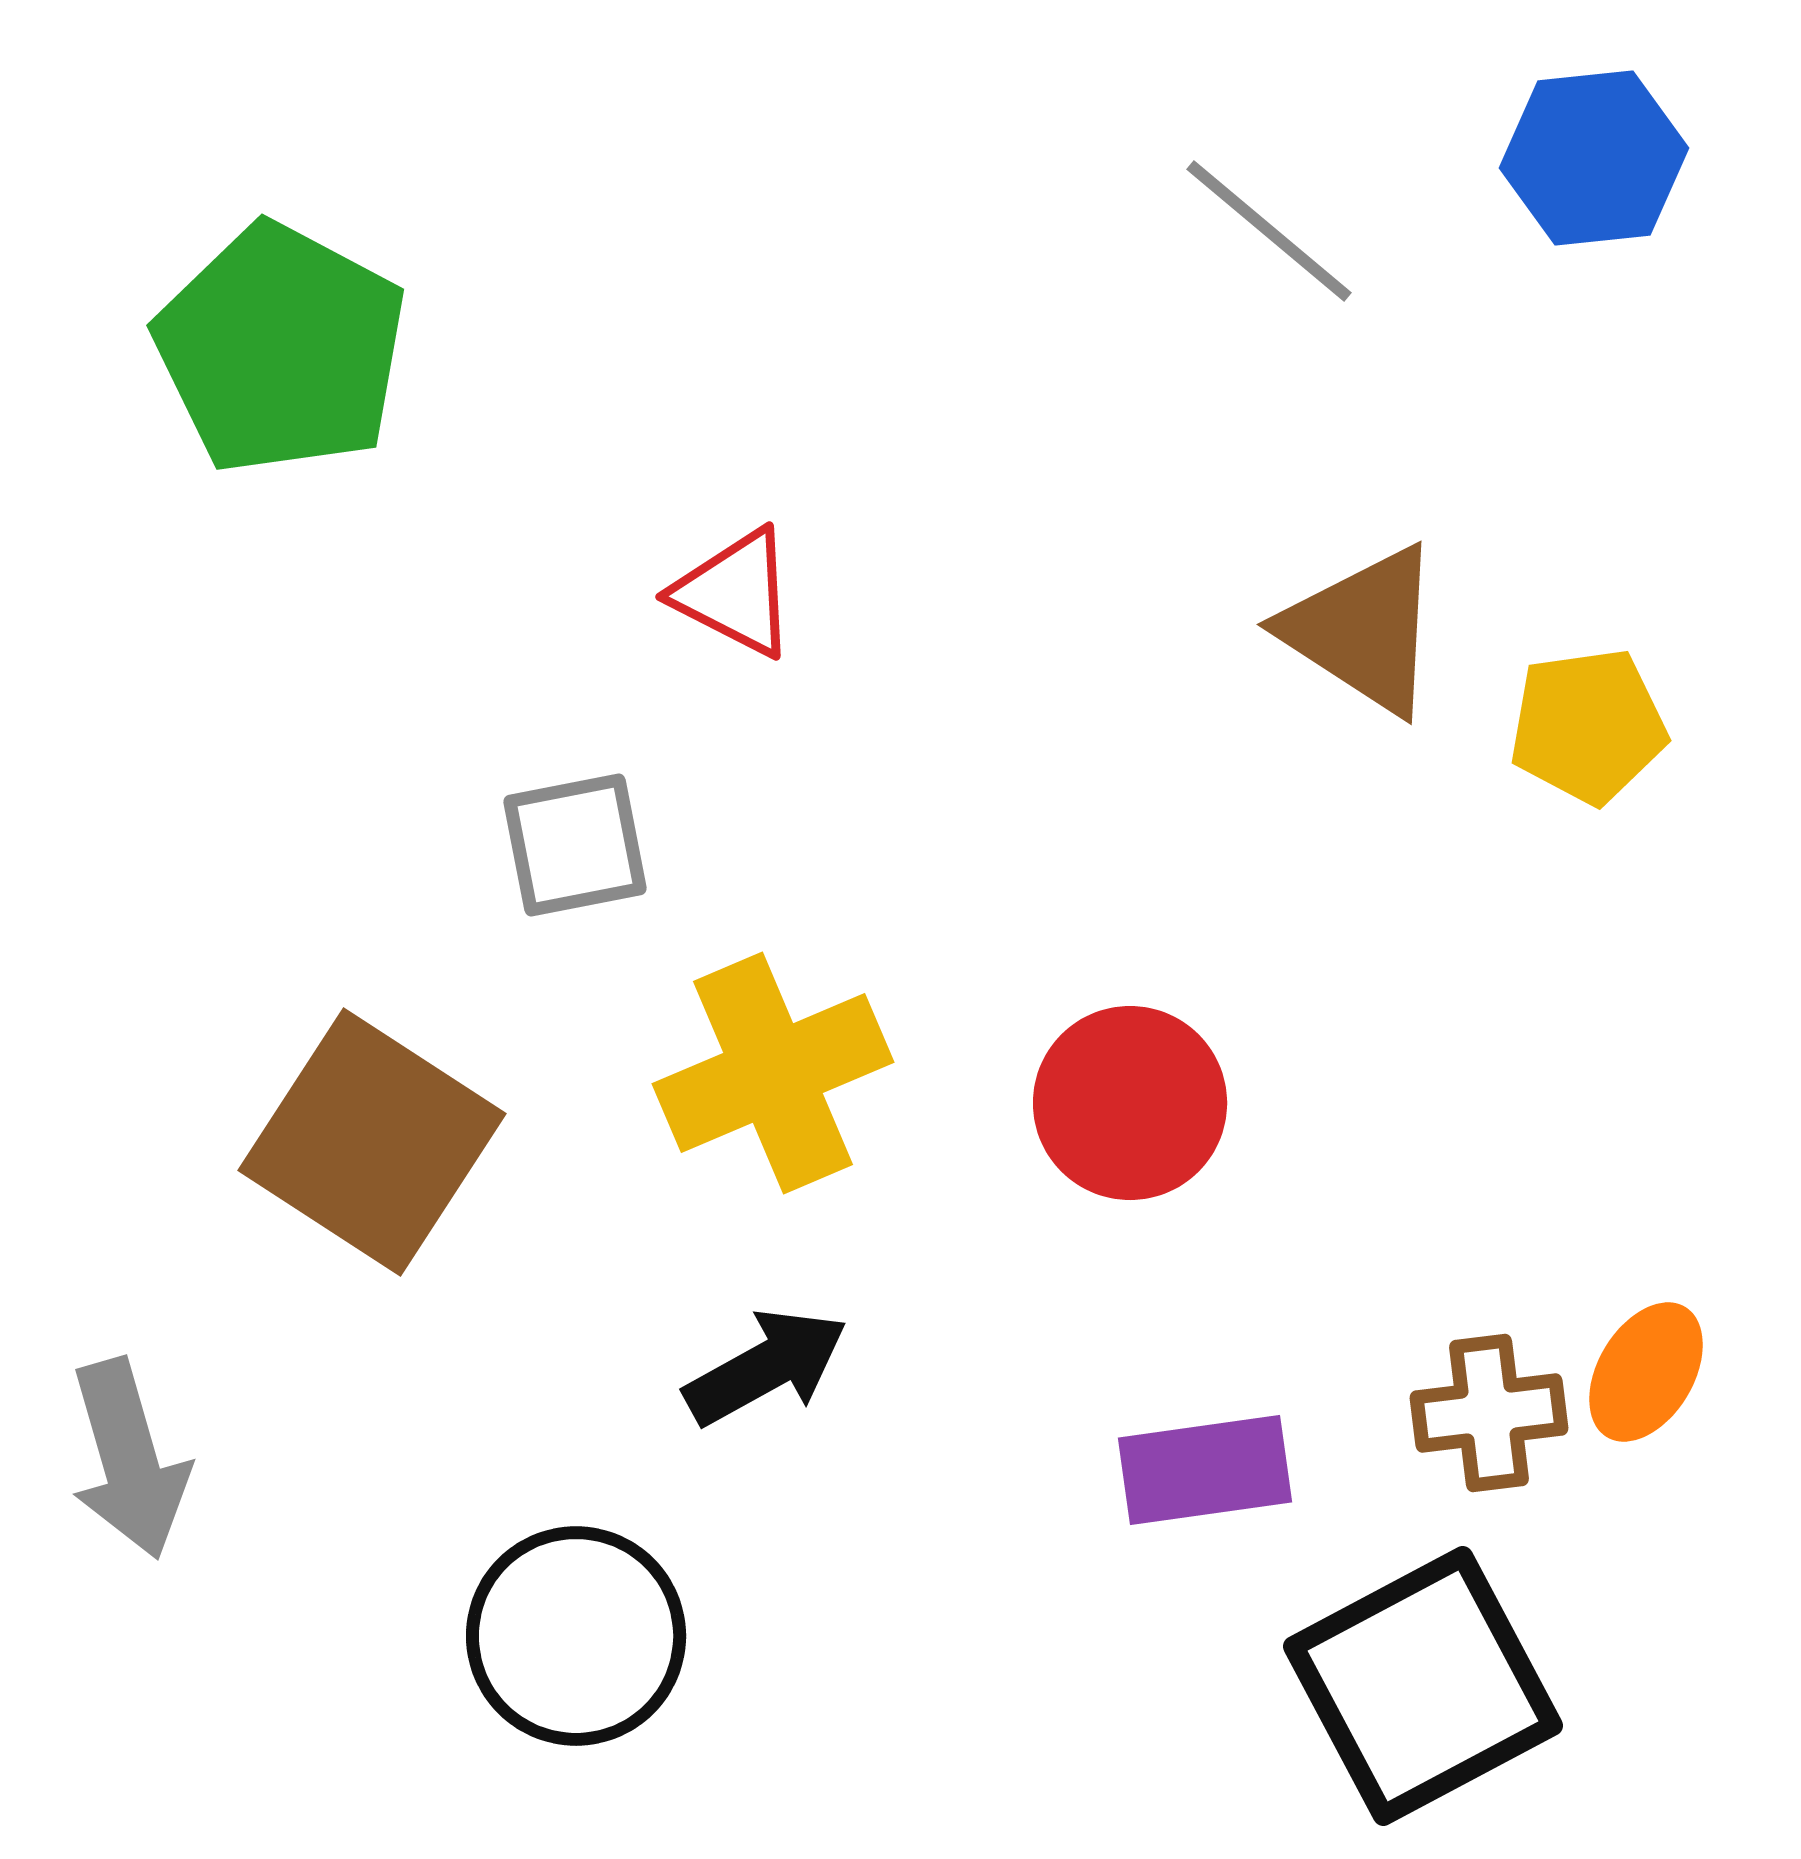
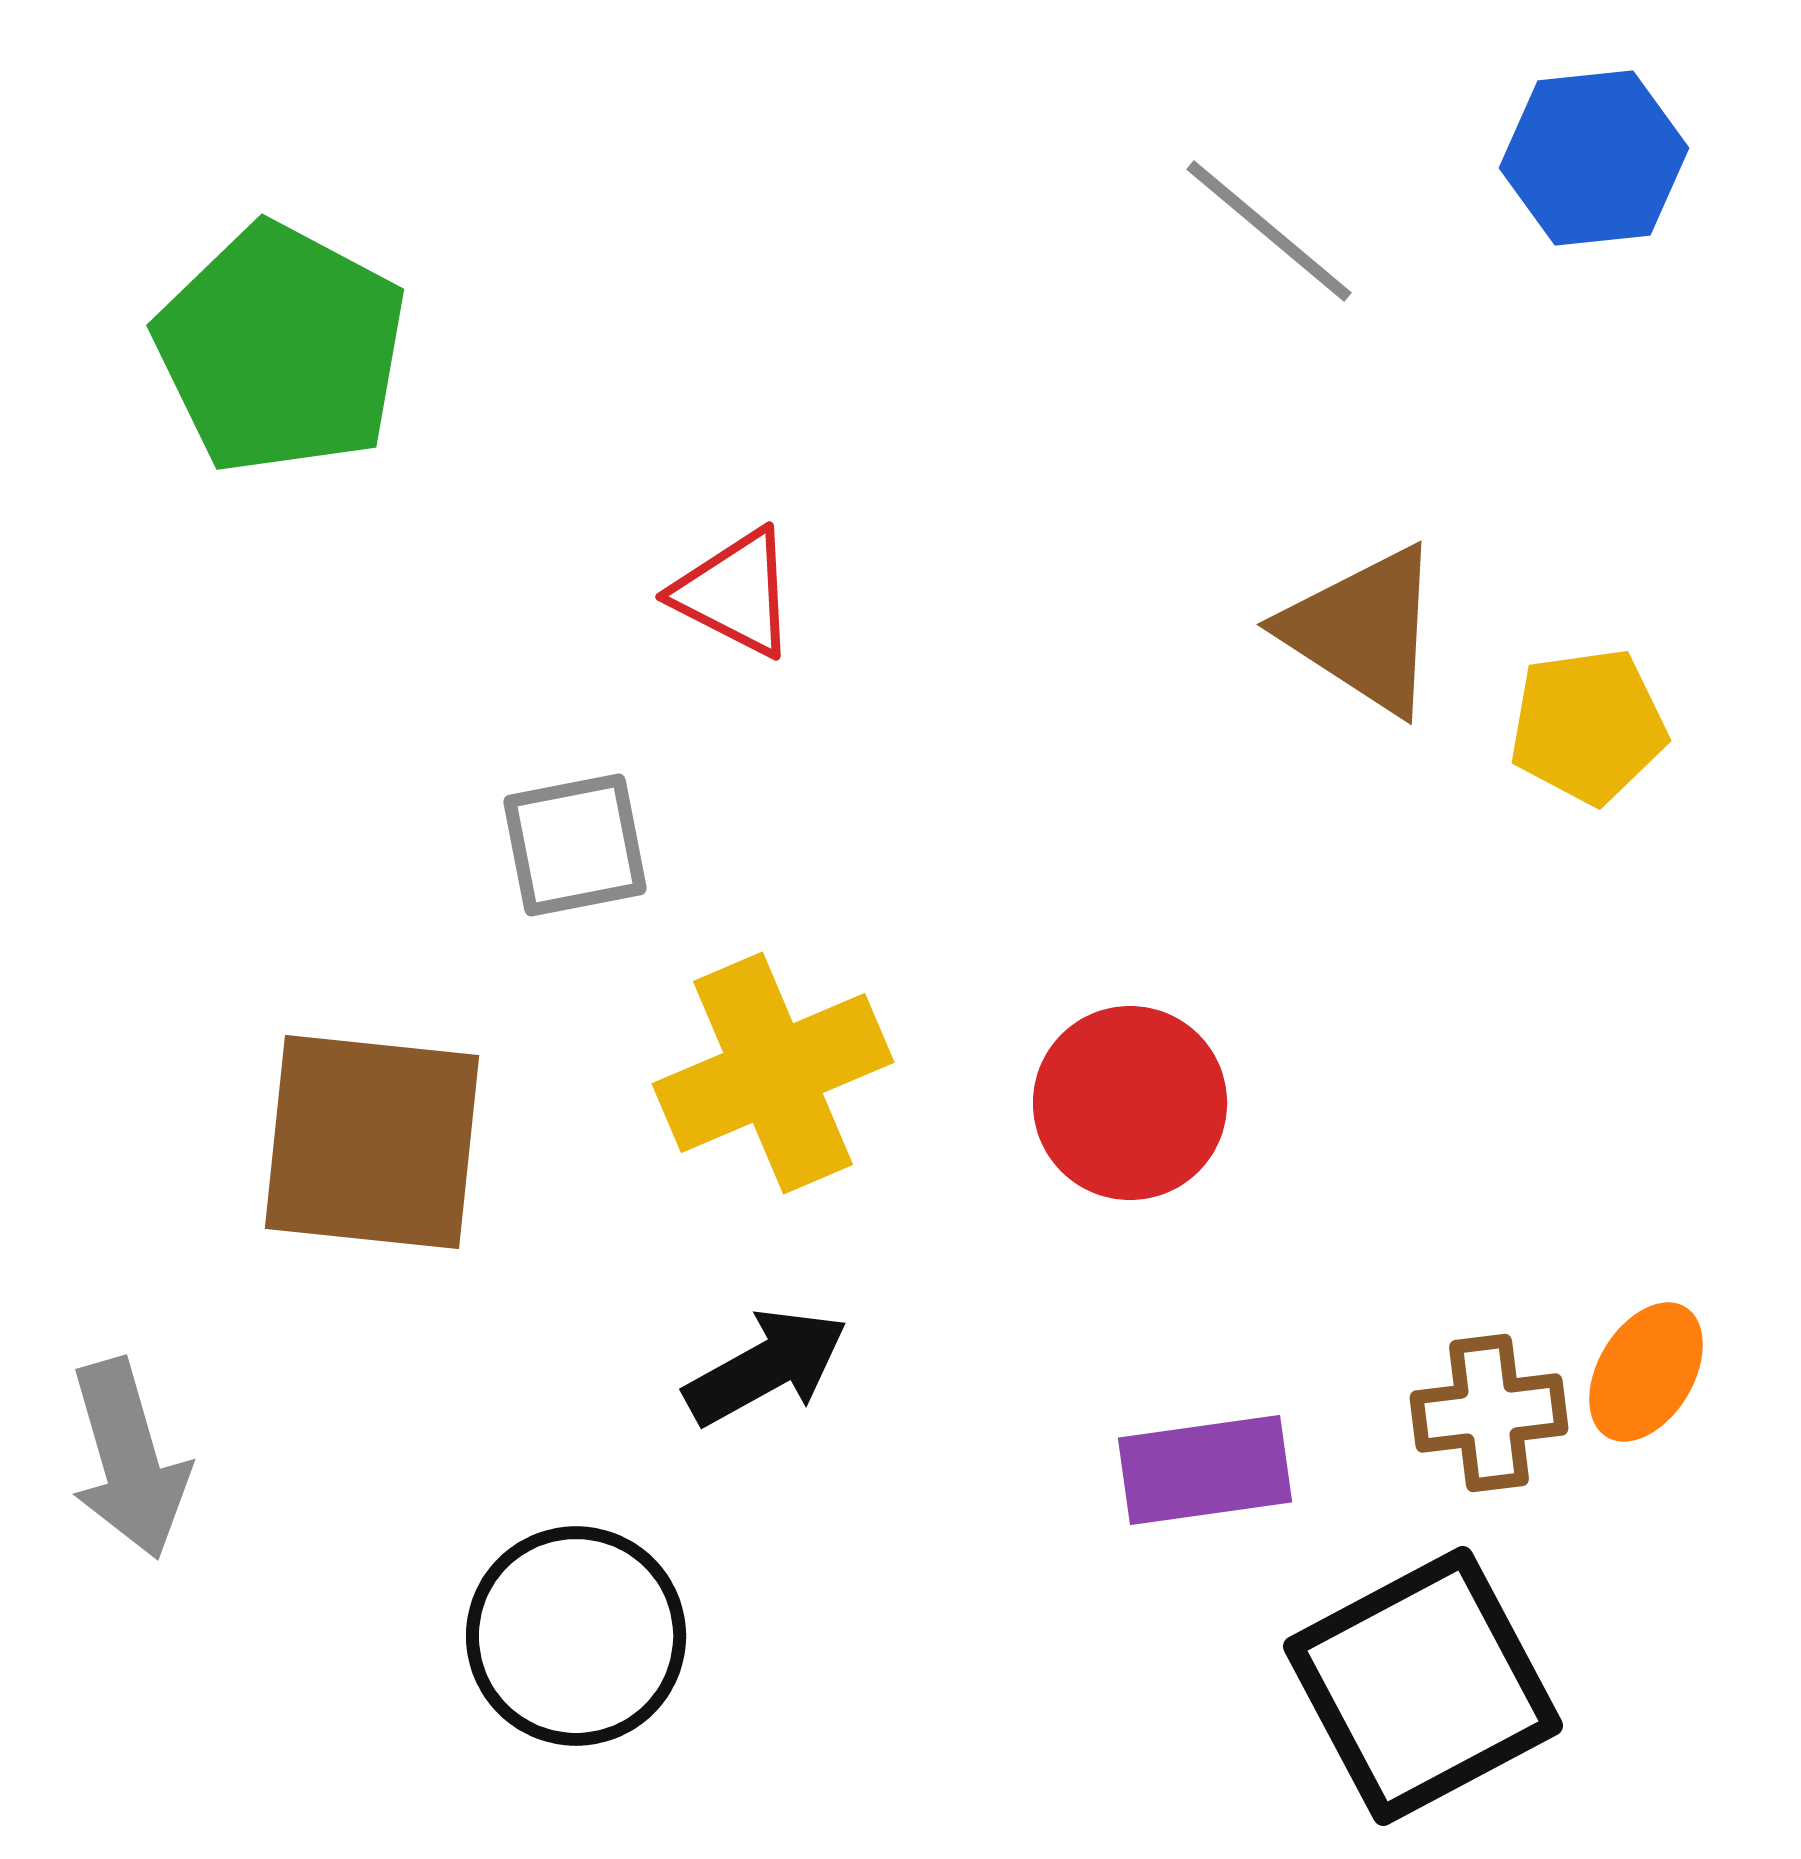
brown square: rotated 27 degrees counterclockwise
